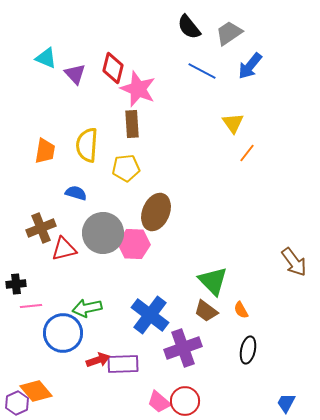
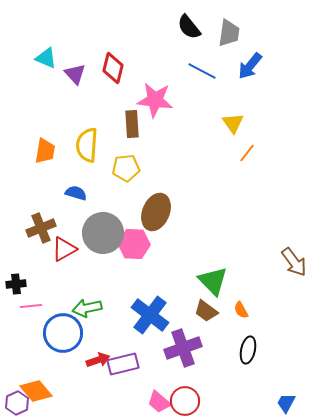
gray trapezoid: rotated 132 degrees clockwise
pink star: moved 17 px right, 11 px down; rotated 15 degrees counterclockwise
red triangle: rotated 16 degrees counterclockwise
purple rectangle: rotated 12 degrees counterclockwise
